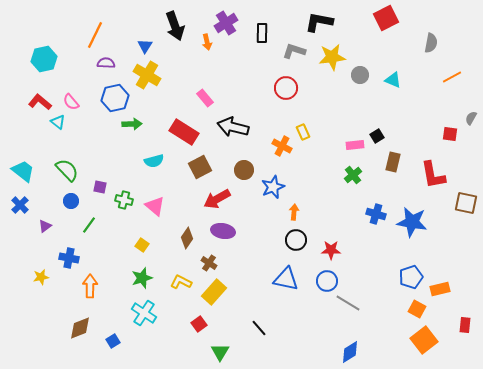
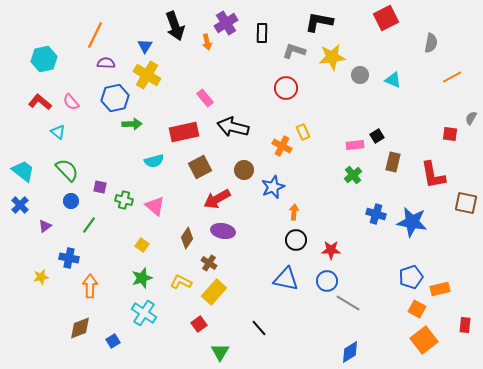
cyan triangle at (58, 122): moved 10 px down
red rectangle at (184, 132): rotated 44 degrees counterclockwise
